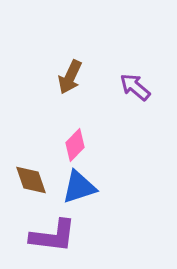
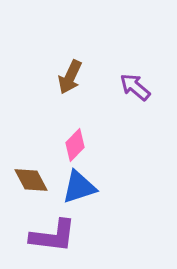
brown diamond: rotated 9 degrees counterclockwise
